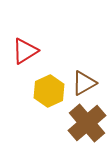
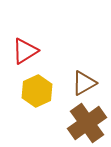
yellow hexagon: moved 12 px left
brown cross: rotated 6 degrees clockwise
